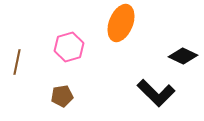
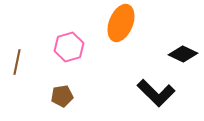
black diamond: moved 2 px up
